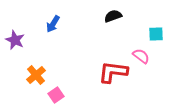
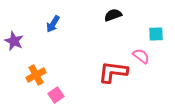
black semicircle: moved 1 px up
purple star: moved 1 px left, 1 px down
orange cross: rotated 12 degrees clockwise
